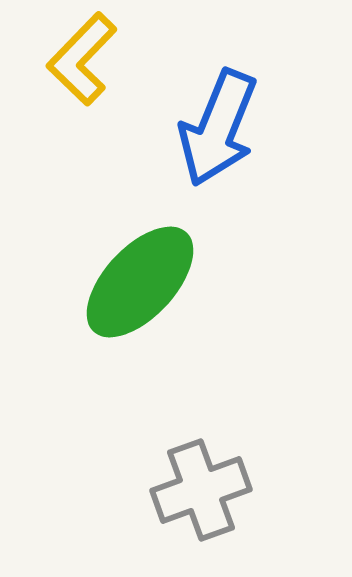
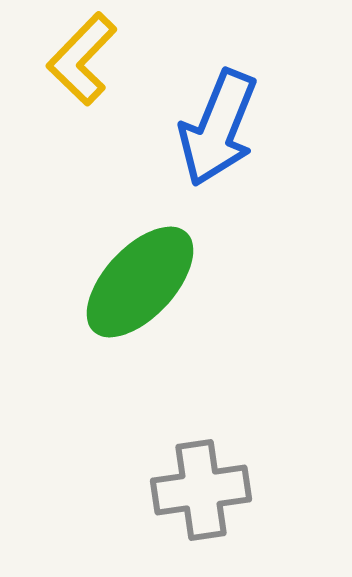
gray cross: rotated 12 degrees clockwise
